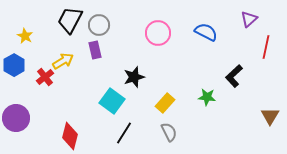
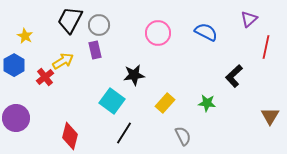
black star: moved 2 px up; rotated 10 degrees clockwise
green star: moved 6 px down
gray semicircle: moved 14 px right, 4 px down
